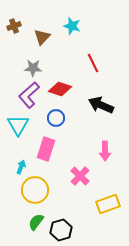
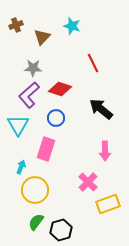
brown cross: moved 2 px right, 1 px up
black arrow: moved 4 px down; rotated 15 degrees clockwise
pink cross: moved 8 px right, 6 px down
